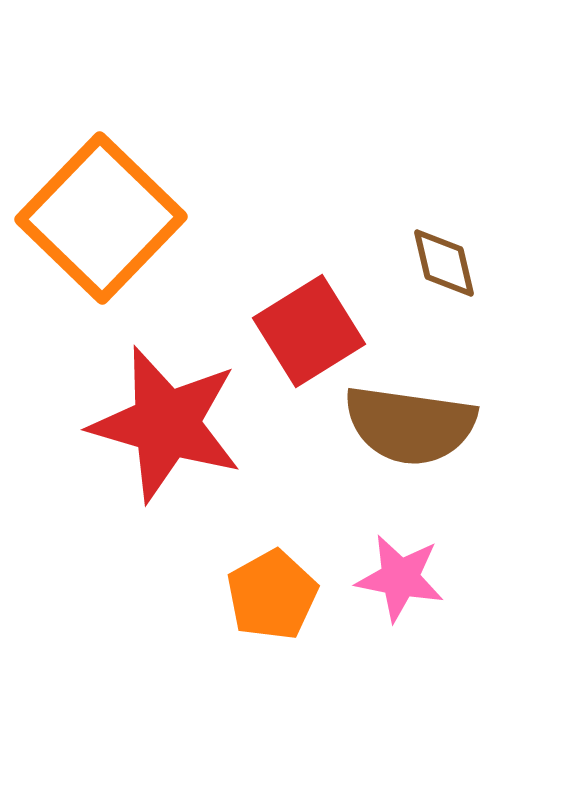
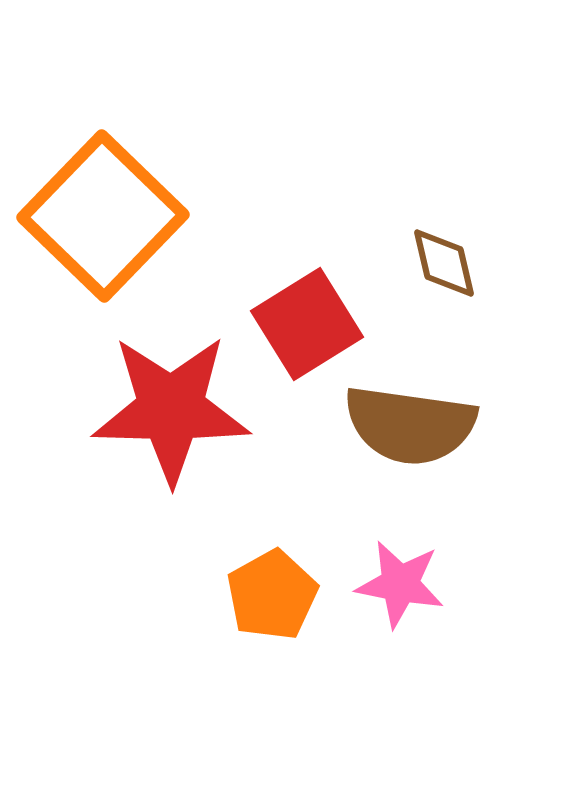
orange square: moved 2 px right, 2 px up
red square: moved 2 px left, 7 px up
red star: moved 5 px right, 15 px up; rotated 15 degrees counterclockwise
pink star: moved 6 px down
